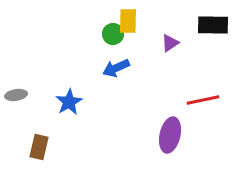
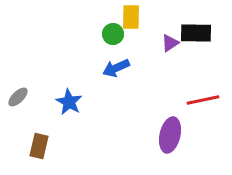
yellow rectangle: moved 3 px right, 4 px up
black rectangle: moved 17 px left, 8 px down
gray ellipse: moved 2 px right, 2 px down; rotated 35 degrees counterclockwise
blue star: rotated 12 degrees counterclockwise
brown rectangle: moved 1 px up
